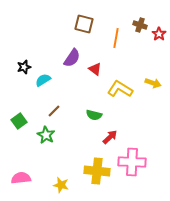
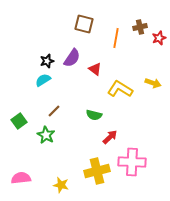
brown cross: moved 2 px down; rotated 32 degrees counterclockwise
red star: moved 4 px down; rotated 16 degrees clockwise
black star: moved 23 px right, 6 px up
yellow cross: rotated 20 degrees counterclockwise
